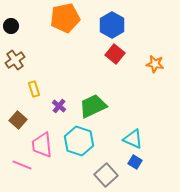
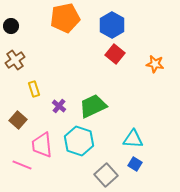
cyan triangle: rotated 20 degrees counterclockwise
blue square: moved 2 px down
